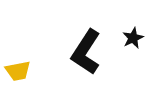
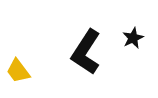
yellow trapezoid: rotated 64 degrees clockwise
